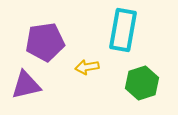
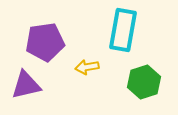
green hexagon: moved 2 px right, 1 px up
